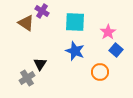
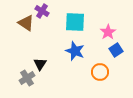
blue square: rotated 16 degrees clockwise
